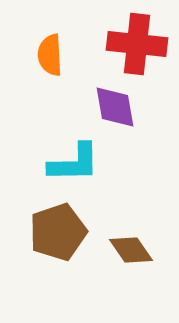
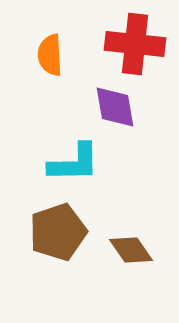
red cross: moved 2 px left
